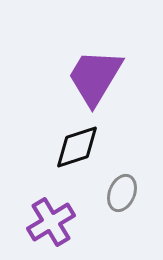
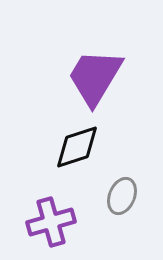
gray ellipse: moved 3 px down
purple cross: rotated 15 degrees clockwise
